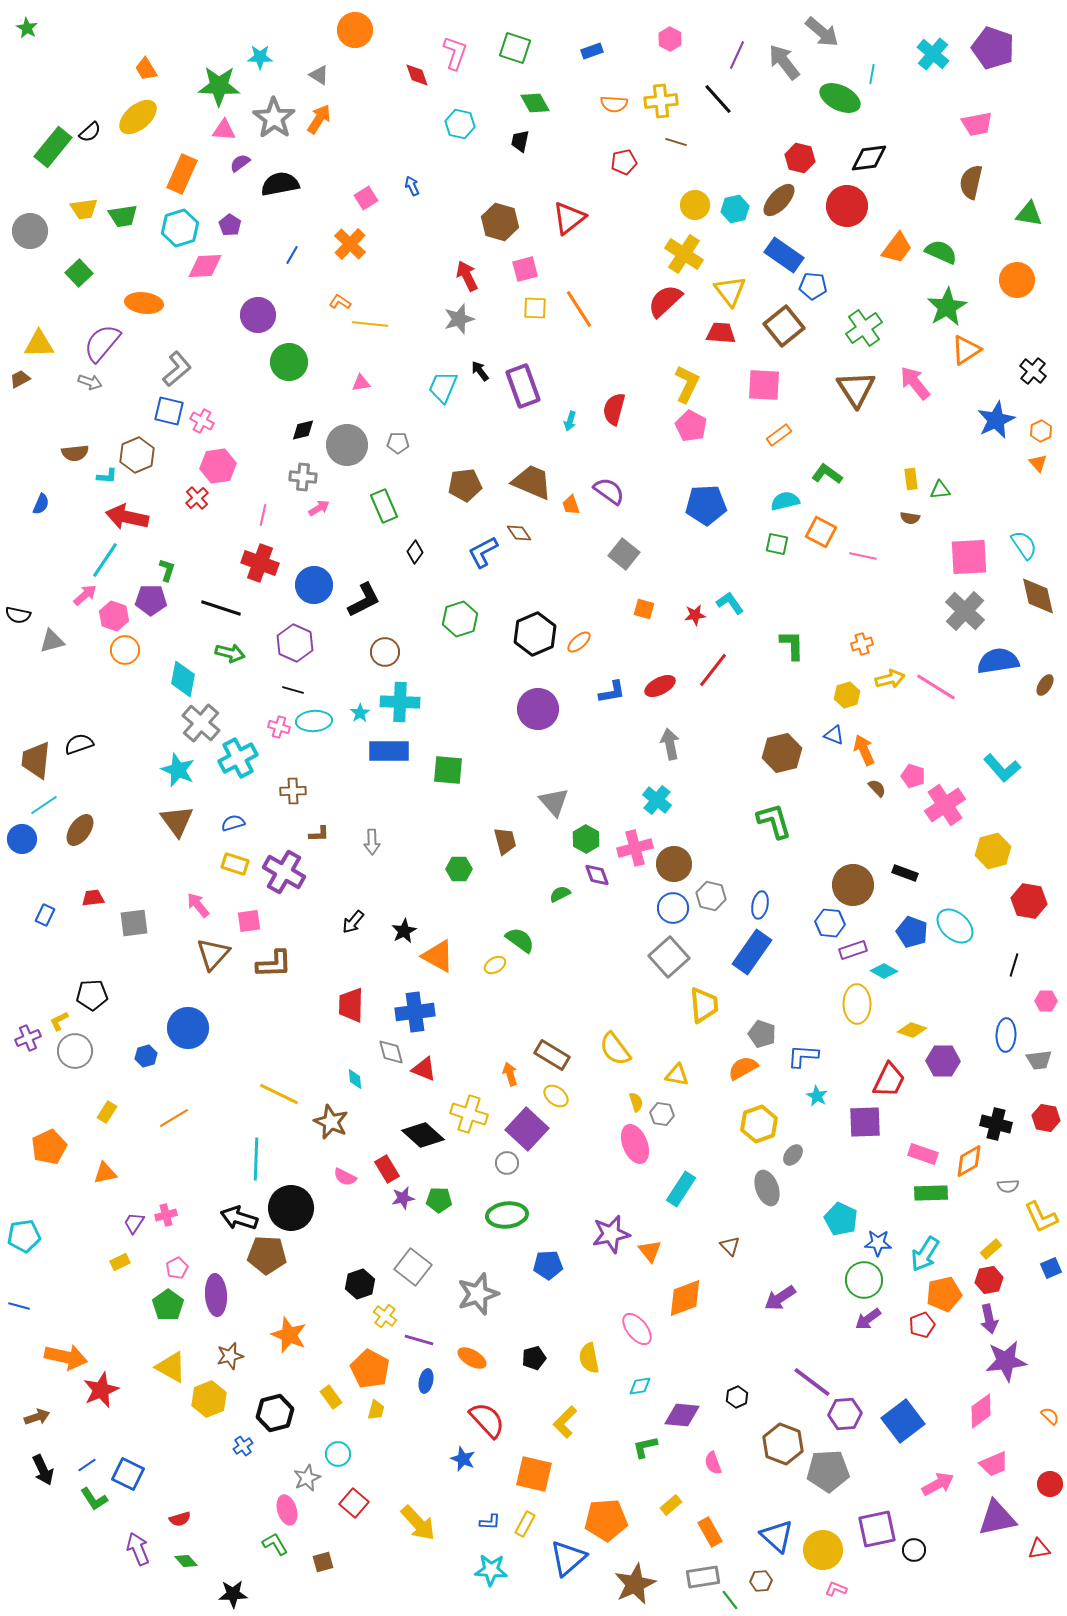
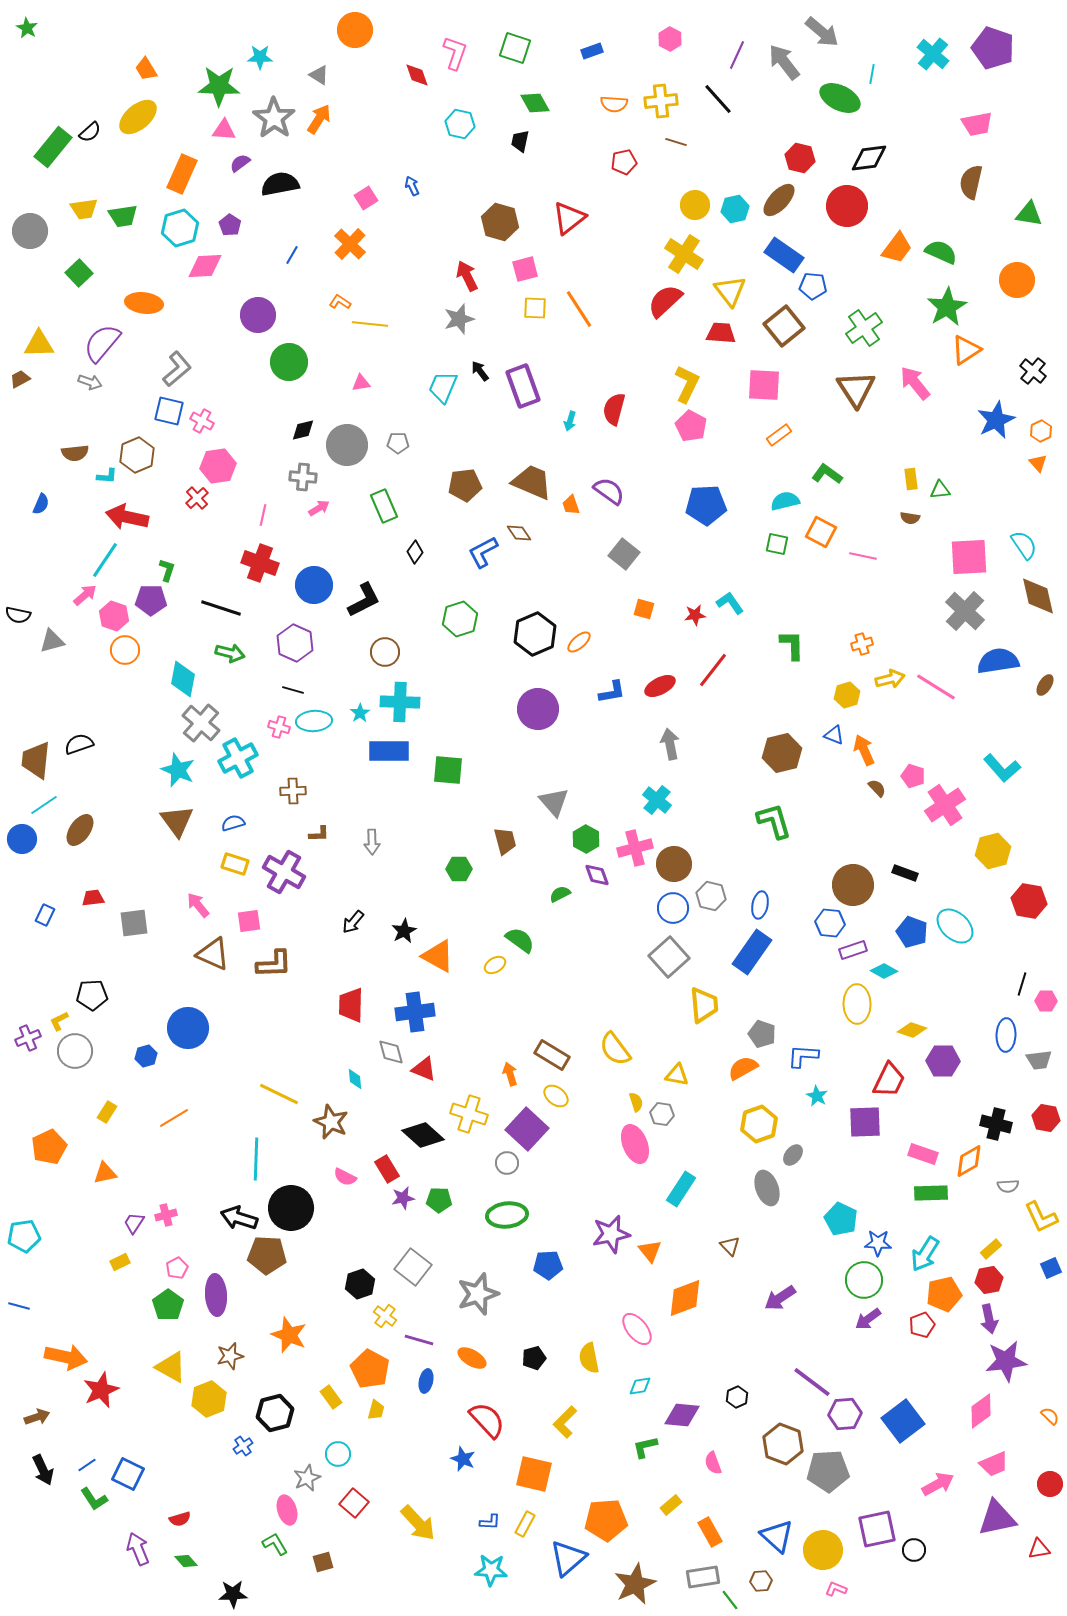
brown triangle at (213, 954): rotated 48 degrees counterclockwise
black line at (1014, 965): moved 8 px right, 19 px down
